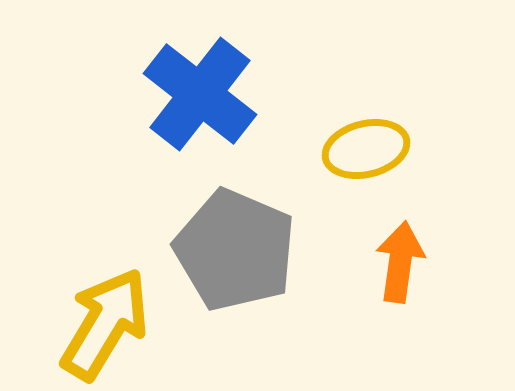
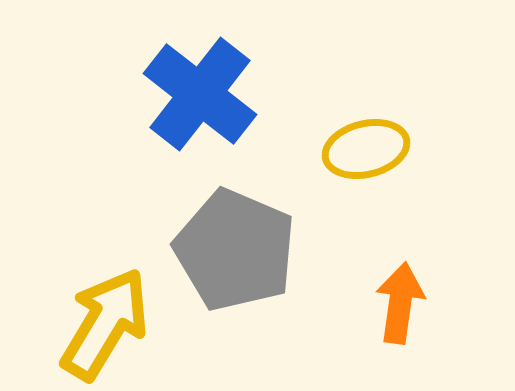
orange arrow: moved 41 px down
